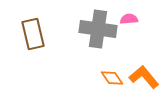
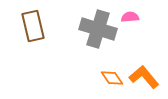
pink semicircle: moved 1 px right, 2 px up
gray cross: rotated 9 degrees clockwise
brown rectangle: moved 8 px up
